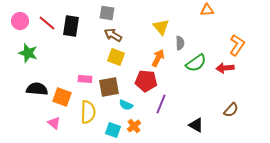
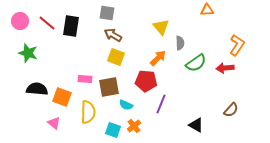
orange arrow: rotated 18 degrees clockwise
